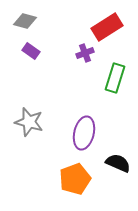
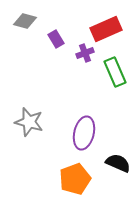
red rectangle: moved 1 px left, 2 px down; rotated 8 degrees clockwise
purple rectangle: moved 25 px right, 12 px up; rotated 24 degrees clockwise
green rectangle: moved 6 px up; rotated 40 degrees counterclockwise
